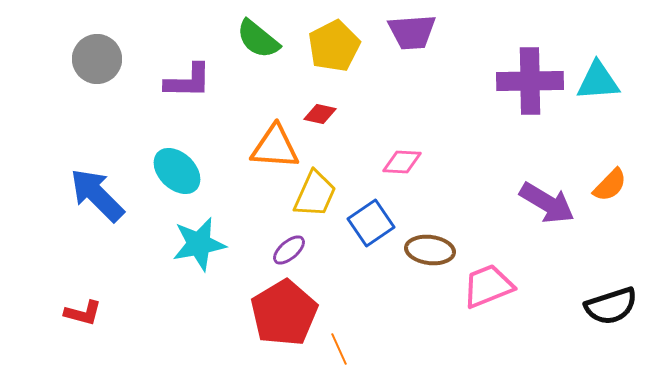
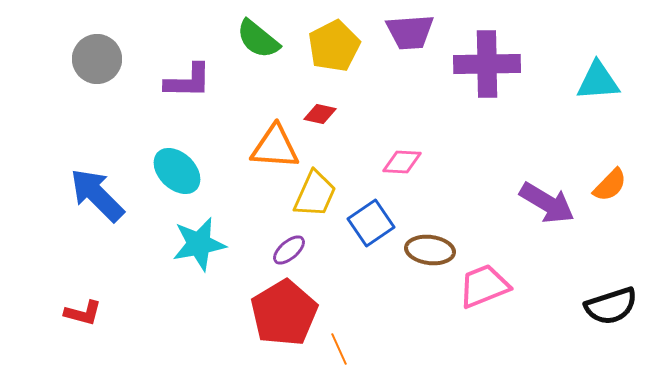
purple trapezoid: moved 2 px left
purple cross: moved 43 px left, 17 px up
pink trapezoid: moved 4 px left
